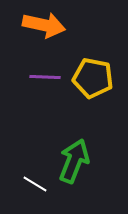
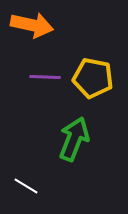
orange arrow: moved 12 px left
green arrow: moved 22 px up
white line: moved 9 px left, 2 px down
